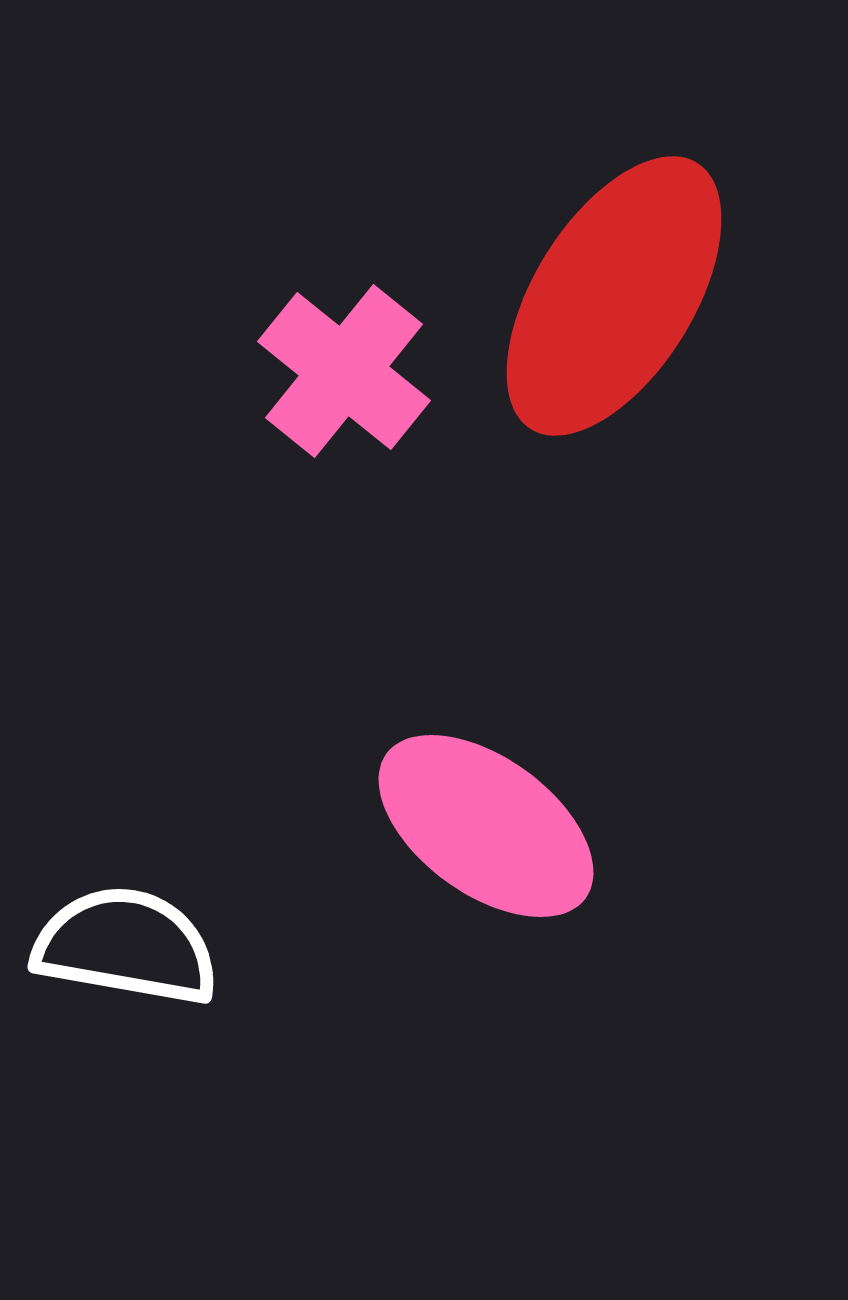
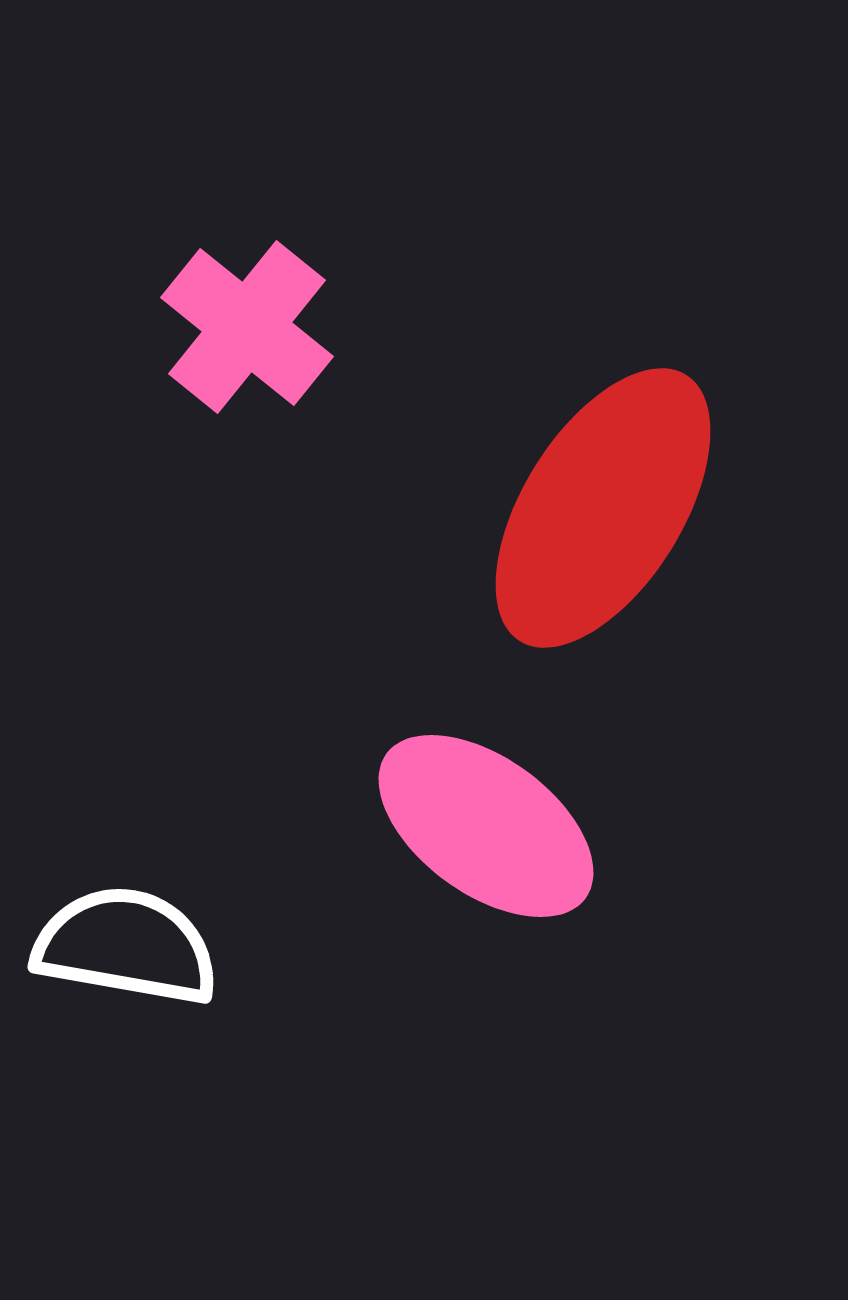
red ellipse: moved 11 px left, 212 px down
pink cross: moved 97 px left, 44 px up
